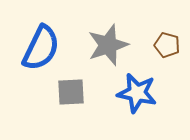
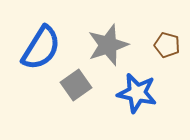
blue semicircle: rotated 6 degrees clockwise
gray square: moved 5 px right, 7 px up; rotated 32 degrees counterclockwise
